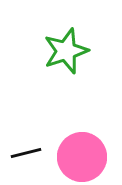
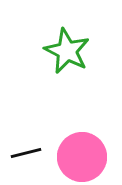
green star: moved 1 px right; rotated 27 degrees counterclockwise
